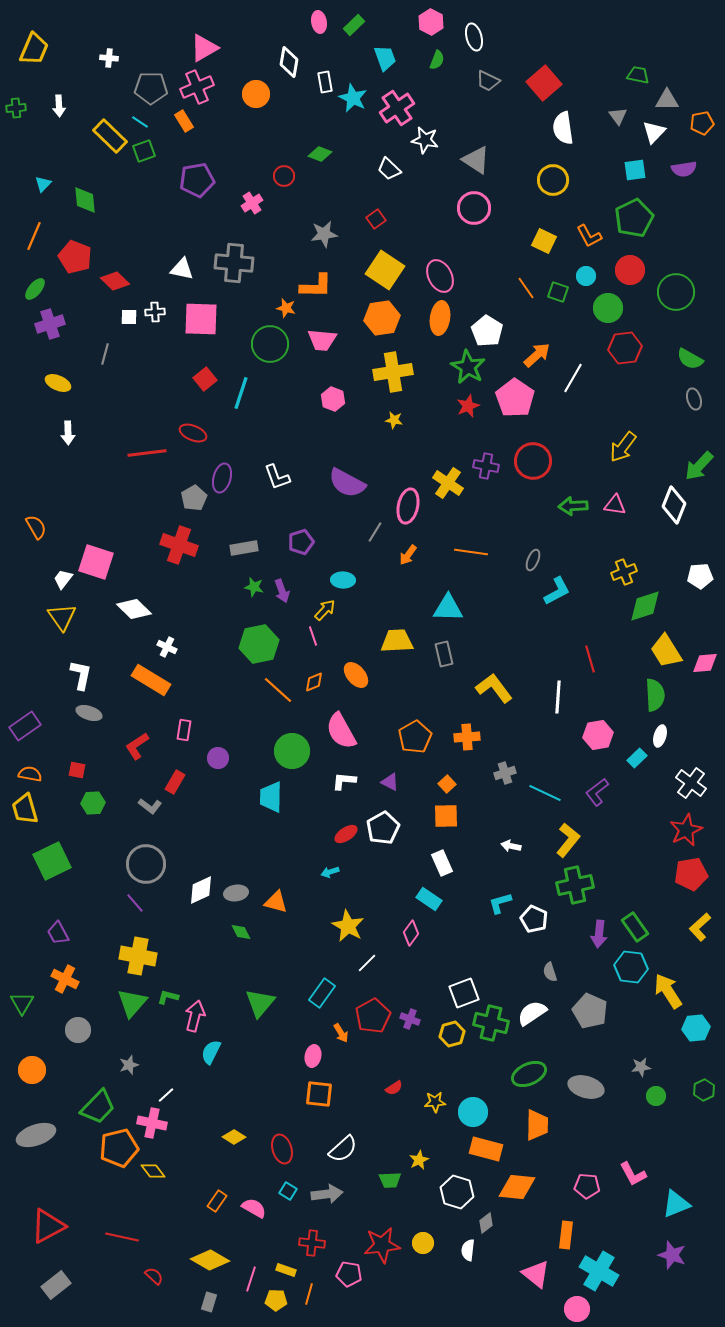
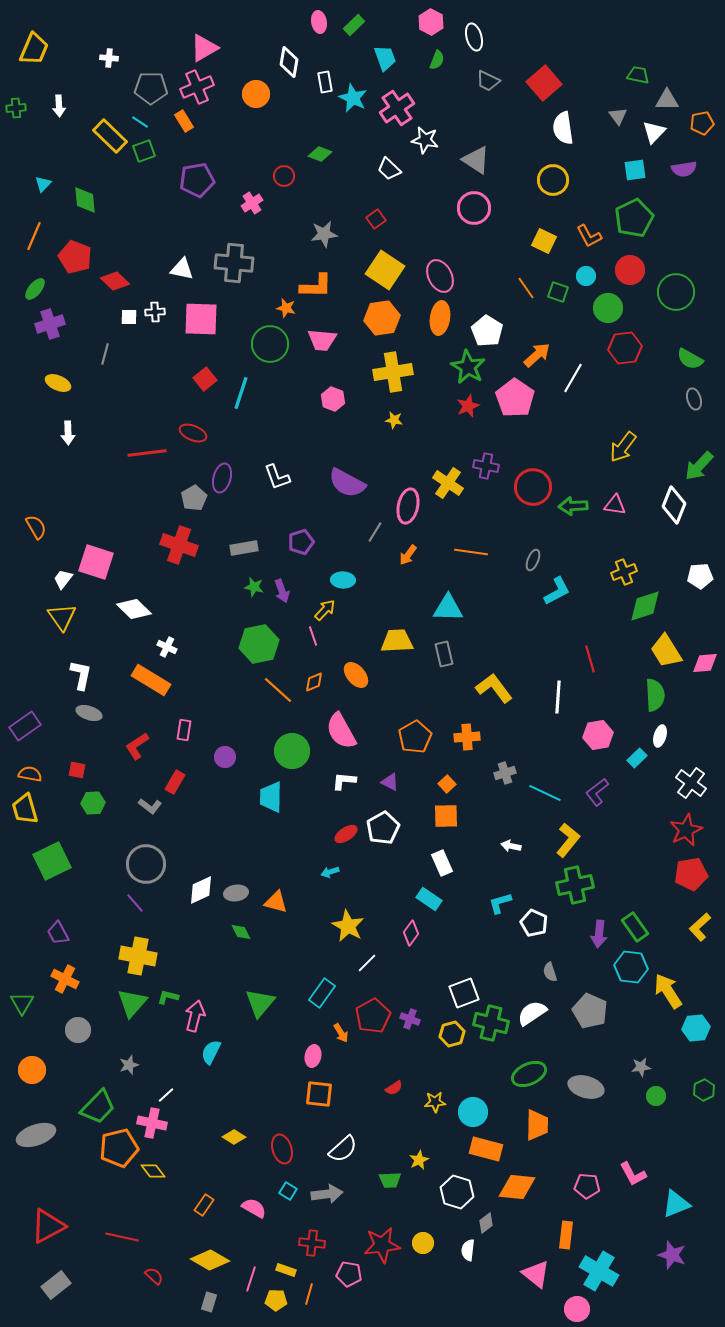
red circle at (533, 461): moved 26 px down
purple circle at (218, 758): moved 7 px right, 1 px up
white pentagon at (534, 919): moved 4 px down
orange rectangle at (217, 1201): moved 13 px left, 4 px down
